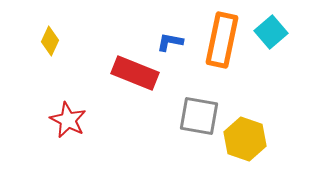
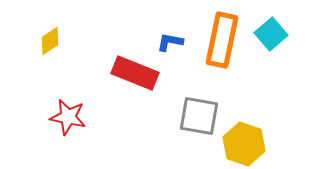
cyan square: moved 2 px down
yellow diamond: rotated 32 degrees clockwise
red star: moved 3 px up; rotated 15 degrees counterclockwise
yellow hexagon: moved 1 px left, 5 px down
